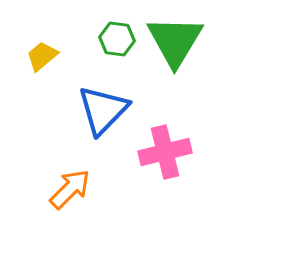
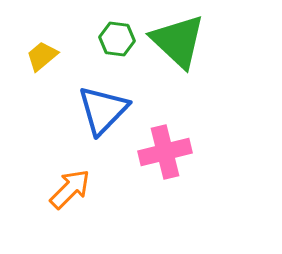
green triangle: moved 3 px right; rotated 18 degrees counterclockwise
